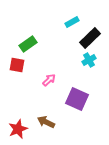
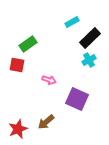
pink arrow: rotated 64 degrees clockwise
brown arrow: rotated 66 degrees counterclockwise
